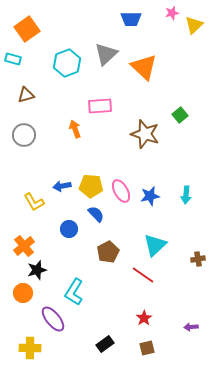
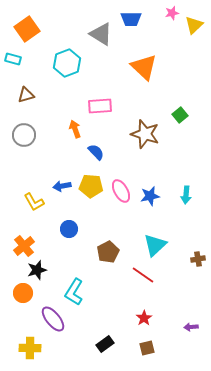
gray triangle: moved 5 px left, 20 px up; rotated 45 degrees counterclockwise
blue semicircle: moved 62 px up
